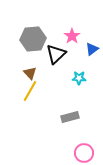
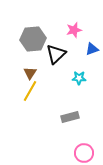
pink star: moved 2 px right, 6 px up; rotated 21 degrees clockwise
blue triangle: rotated 16 degrees clockwise
brown triangle: rotated 16 degrees clockwise
